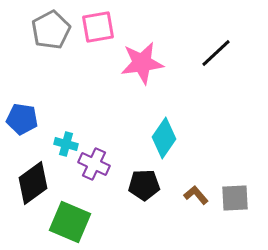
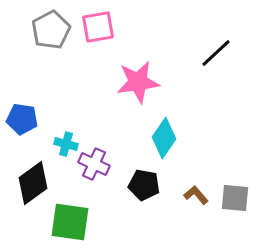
pink star: moved 4 px left, 19 px down
black pentagon: rotated 12 degrees clockwise
gray square: rotated 8 degrees clockwise
green square: rotated 15 degrees counterclockwise
